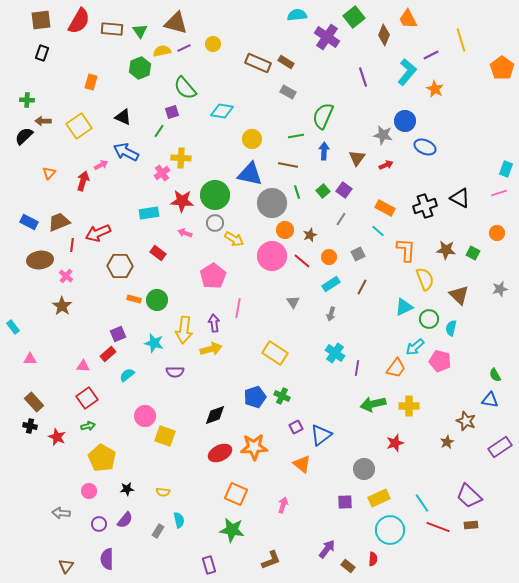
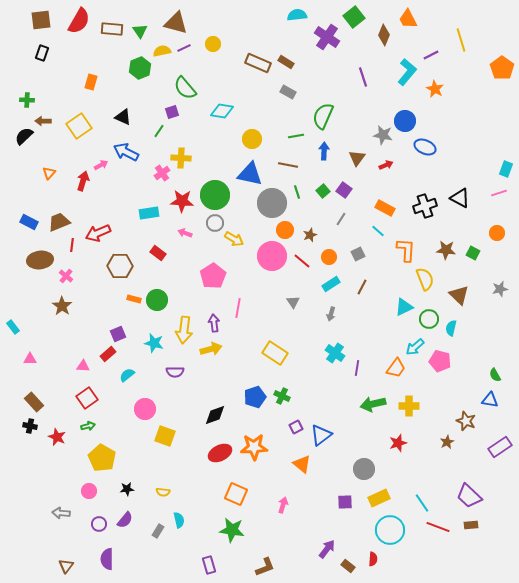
pink circle at (145, 416): moved 7 px up
red star at (395, 443): moved 3 px right
brown L-shape at (271, 560): moved 6 px left, 7 px down
